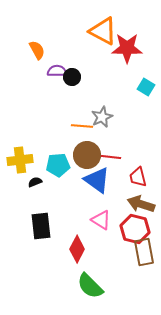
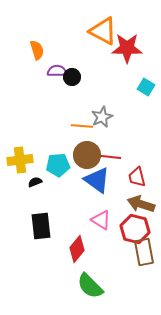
orange semicircle: rotated 12 degrees clockwise
red trapezoid: moved 1 px left
red diamond: rotated 12 degrees clockwise
